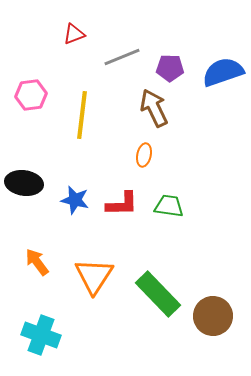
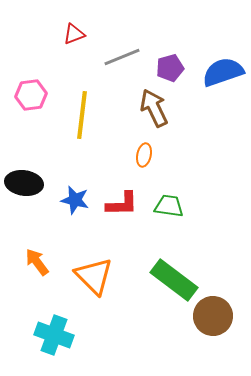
purple pentagon: rotated 16 degrees counterclockwise
orange triangle: rotated 18 degrees counterclockwise
green rectangle: moved 16 px right, 14 px up; rotated 9 degrees counterclockwise
cyan cross: moved 13 px right
